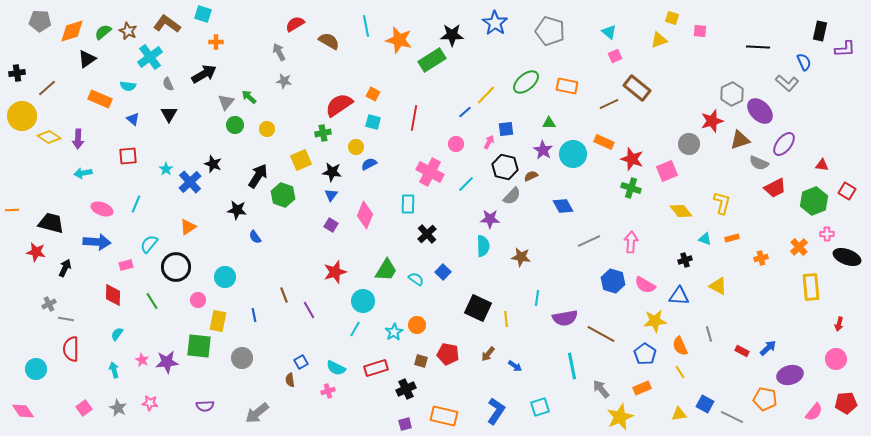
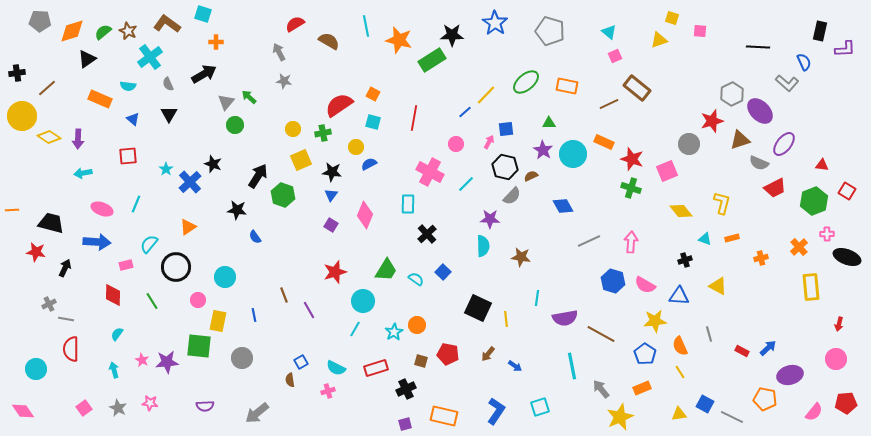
yellow circle at (267, 129): moved 26 px right
